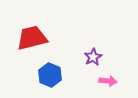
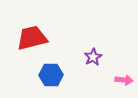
blue hexagon: moved 1 px right; rotated 25 degrees counterclockwise
pink arrow: moved 16 px right, 1 px up
